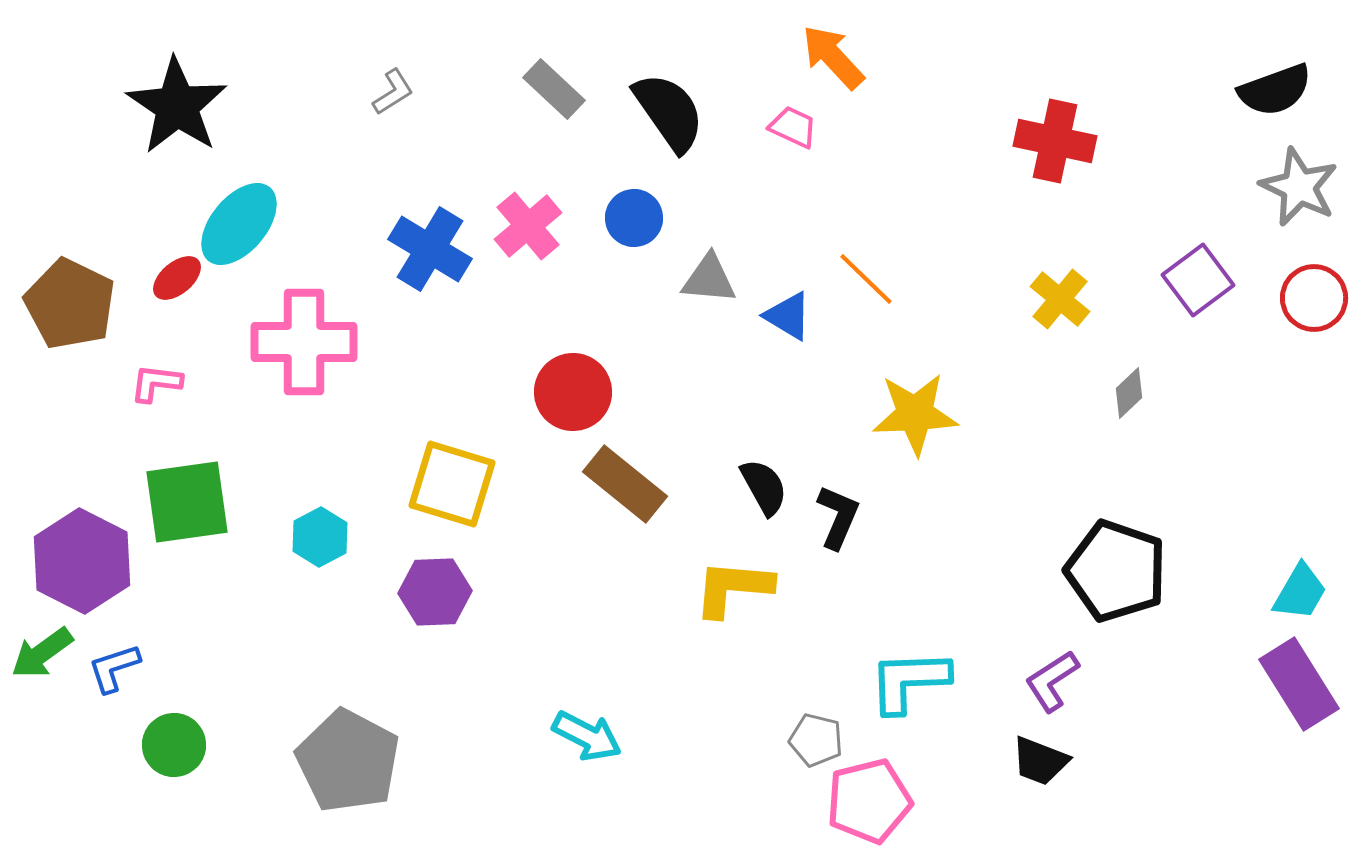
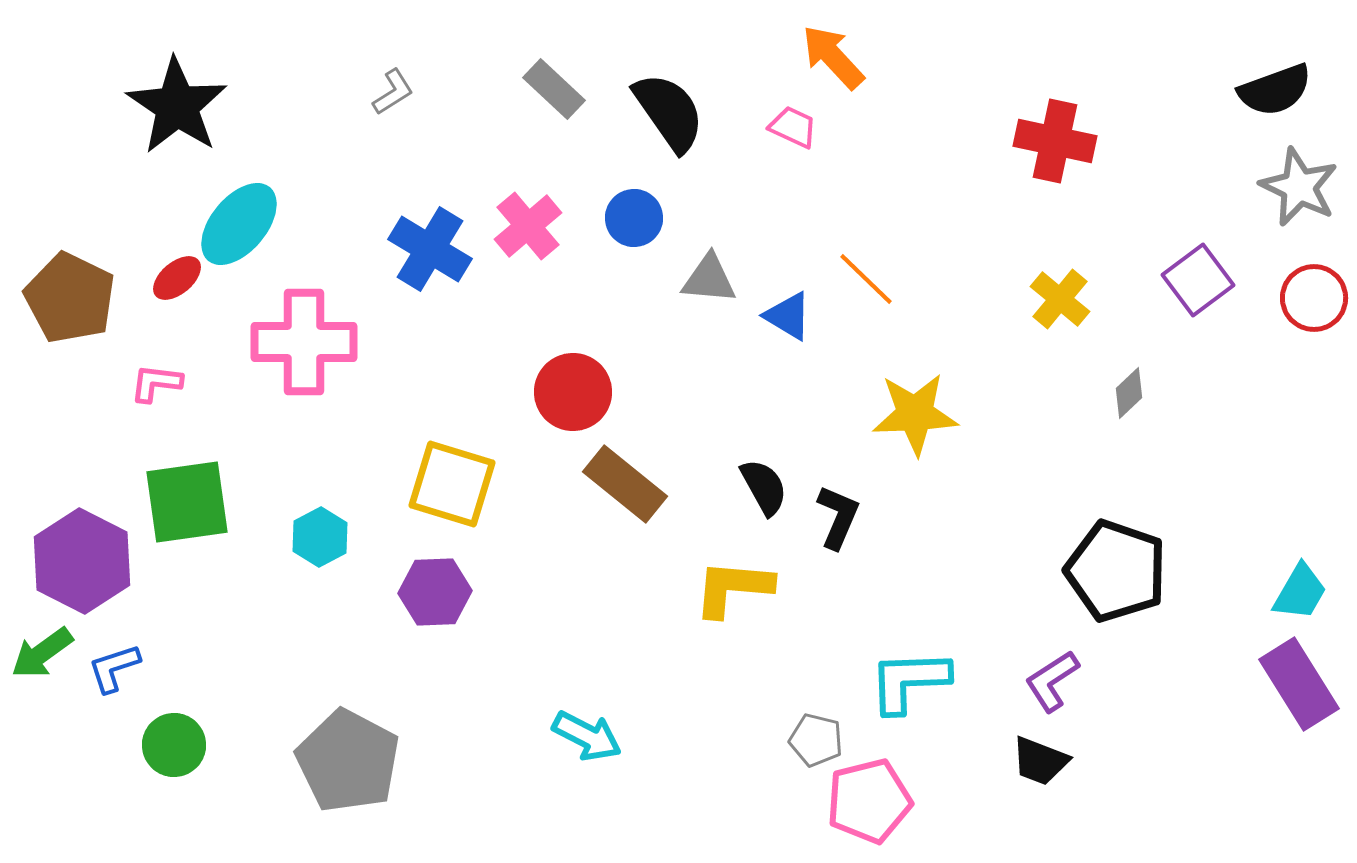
brown pentagon at (70, 304): moved 6 px up
